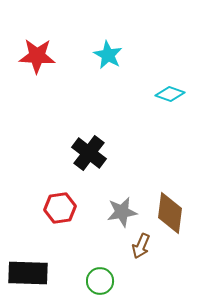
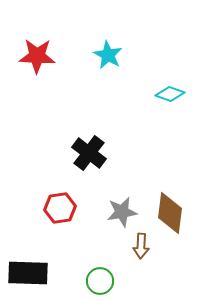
brown arrow: rotated 20 degrees counterclockwise
